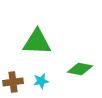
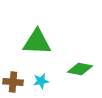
brown cross: rotated 12 degrees clockwise
